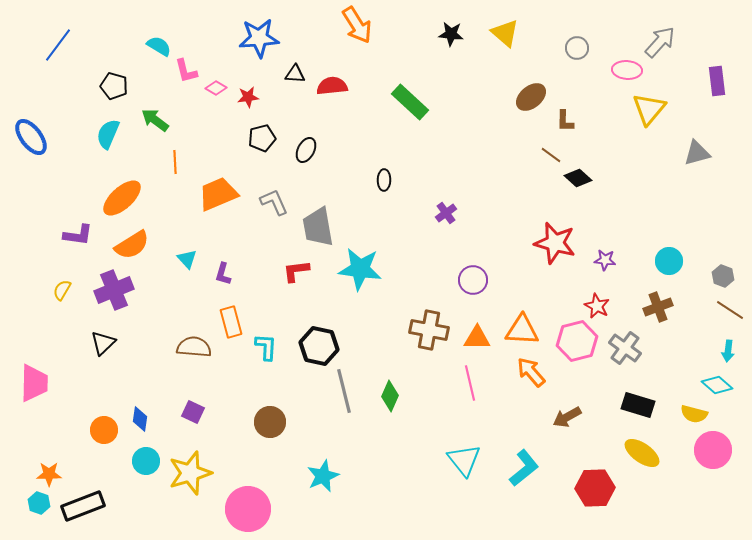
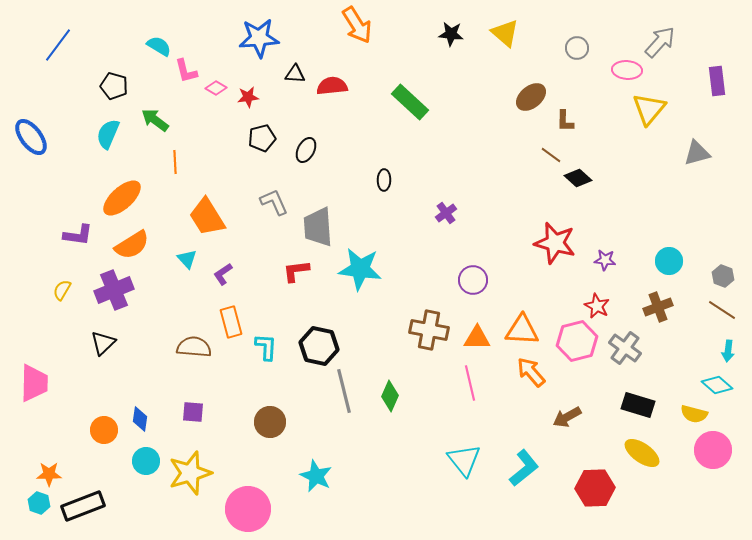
orange trapezoid at (218, 194): moved 11 px left, 23 px down; rotated 99 degrees counterclockwise
gray trapezoid at (318, 227): rotated 6 degrees clockwise
purple L-shape at (223, 274): rotated 40 degrees clockwise
brown line at (730, 310): moved 8 px left
purple square at (193, 412): rotated 20 degrees counterclockwise
cyan star at (323, 476): moved 7 px left; rotated 24 degrees counterclockwise
